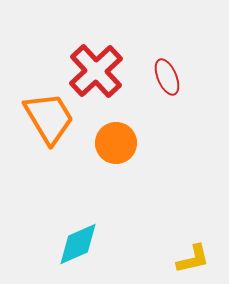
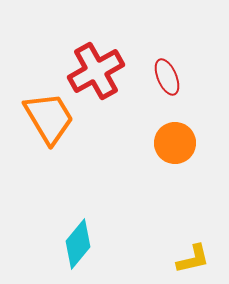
red cross: rotated 14 degrees clockwise
orange circle: moved 59 px right
cyan diamond: rotated 27 degrees counterclockwise
